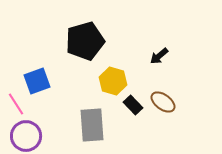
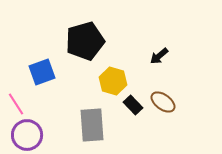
blue square: moved 5 px right, 9 px up
purple circle: moved 1 px right, 1 px up
